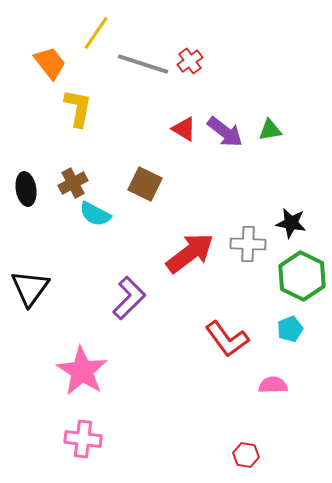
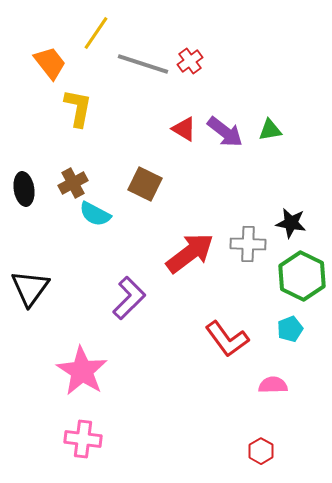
black ellipse: moved 2 px left
red hexagon: moved 15 px right, 4 px up; rotated 20 degrees clockwise
